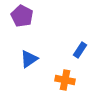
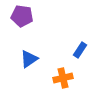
purple pentagon: rotated 20 degrees counterclockwise
orange cross: moved 2 px left, 2 px up; rotated 24 degrees counterclockwise
